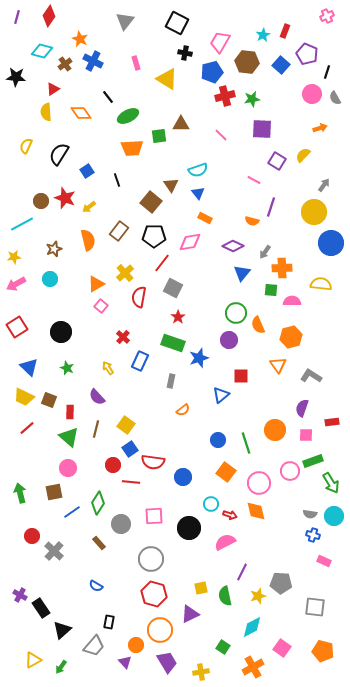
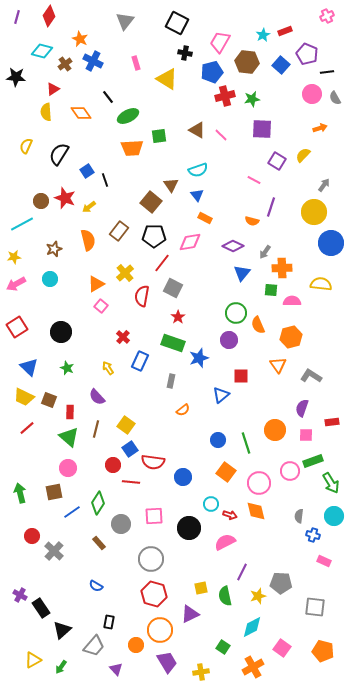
red rectangle at (285, 31): rotated 48 degrees clockwise
black line at (327, 72): rotated 64 degrees clockwise
brown triangle at (181, 124): moved 16 px right, 6 px down; rotated 30 degrees clockwise
black line at (117, 180): moved 12 px left
blue triangle at (198, 193): moved 1 px left, 2 px down
red semicircle at (139, 297): moved 3 px right, 1 px up
gray semicircle at (310, 514): moved 11 px left, 2 px down; rotated 88 degrees clockwise
purple triangle at (125, 662): moved 9 px left, 7 px down
